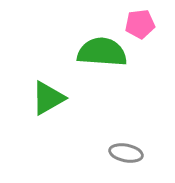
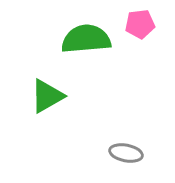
green semicircle: moved 16 px left, 13 px up; rotated 9 degrees counterclockwise
green triangle: moved 1 px left, 2 px up
